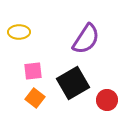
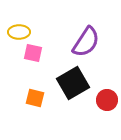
purple semicircle: moved 3 px down
pink square: moved 18 px up; rotated 18 degrees clockwise
orange square: rotated 24 degrees counterclockwise
